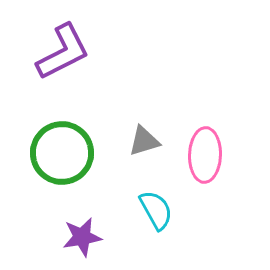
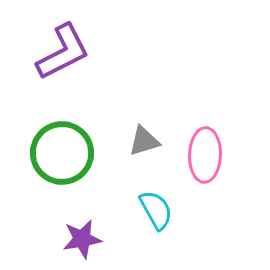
purple star: moved 2 px down
